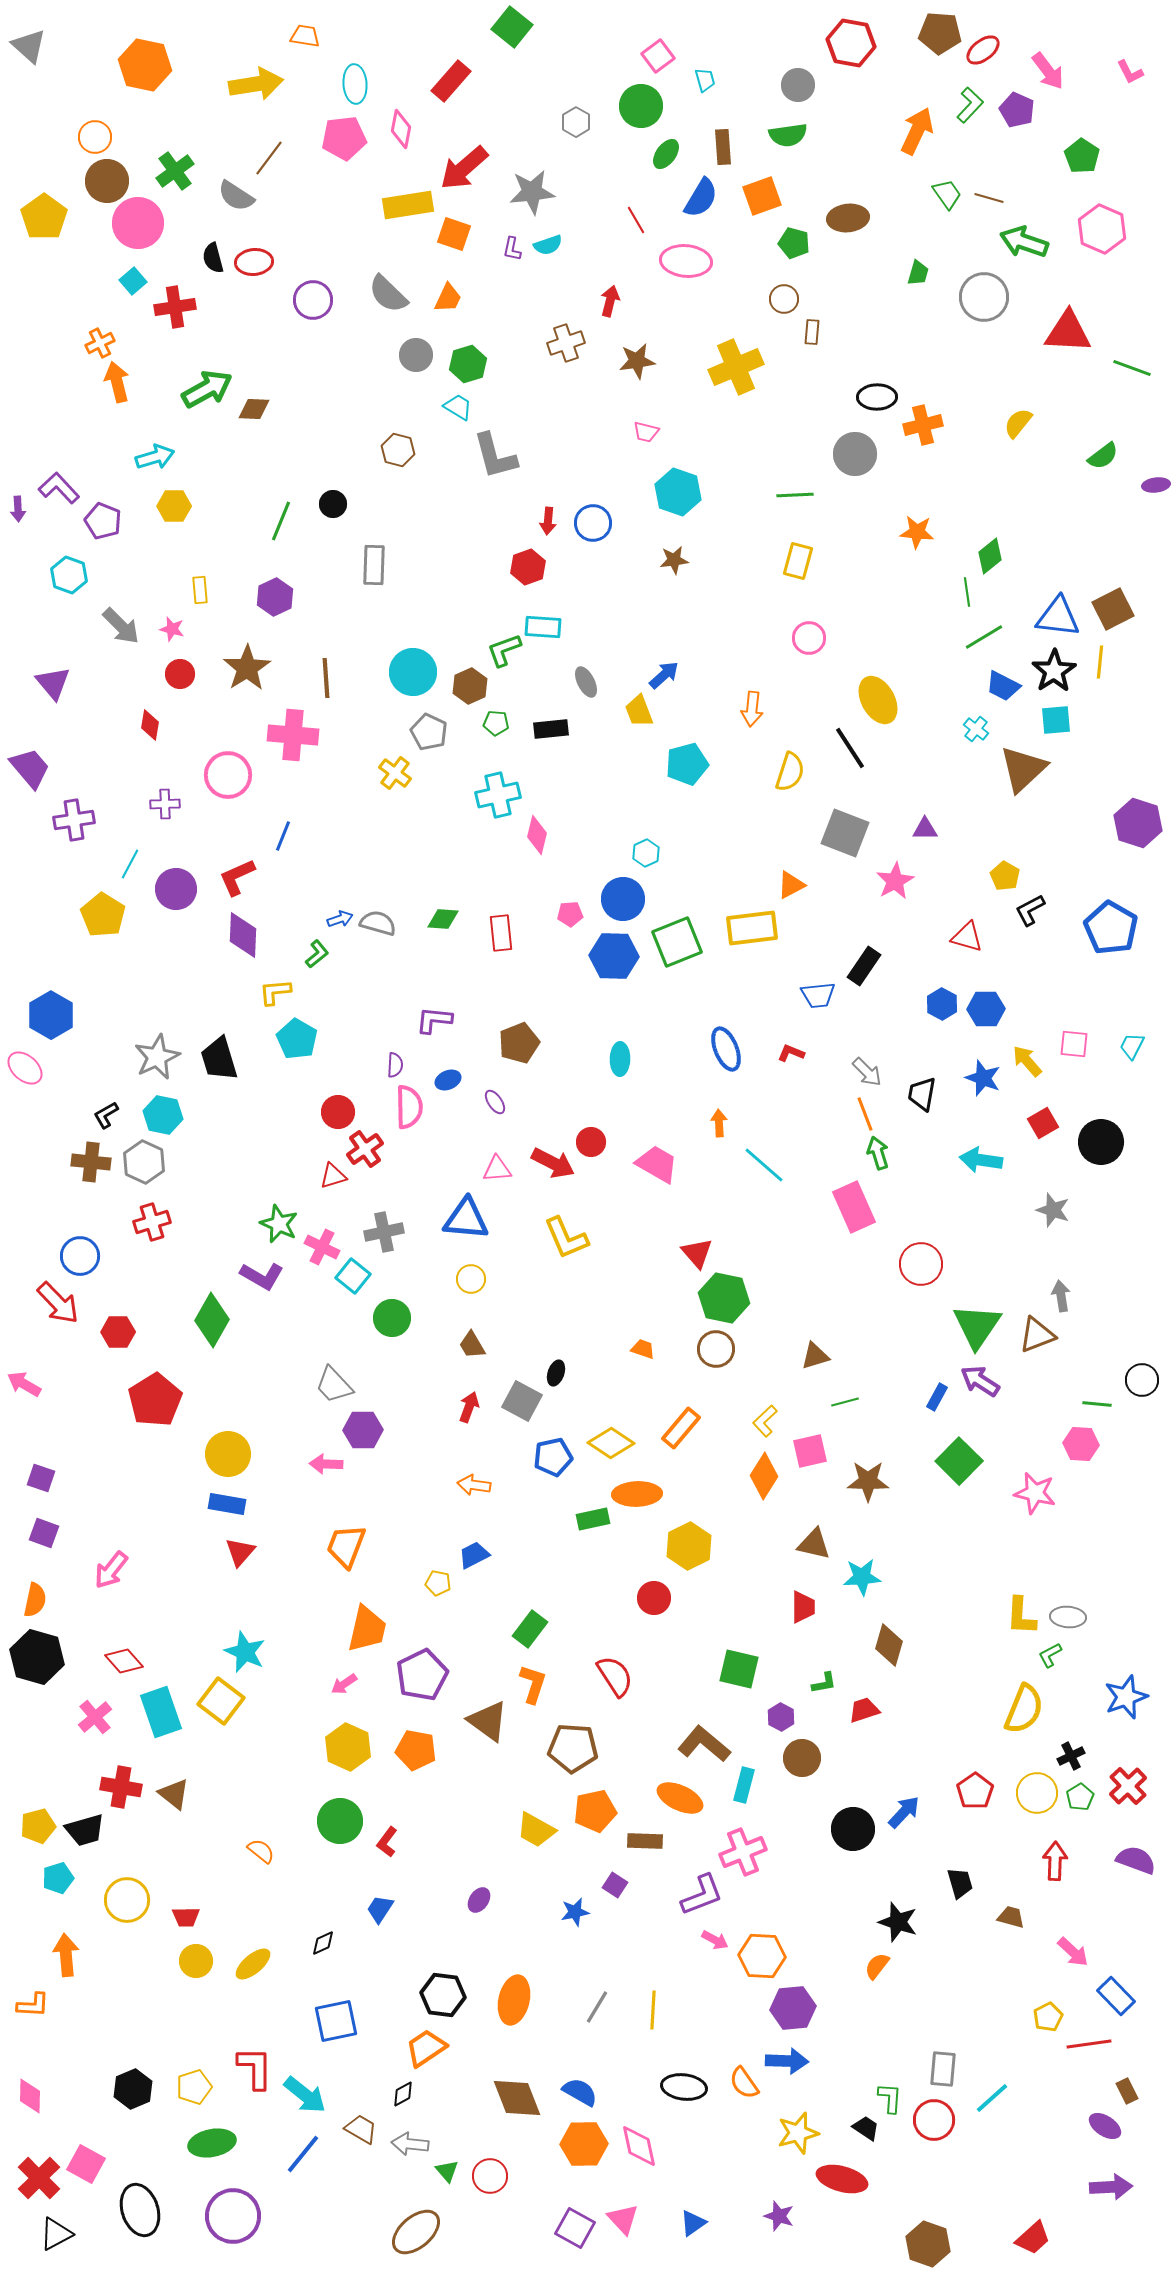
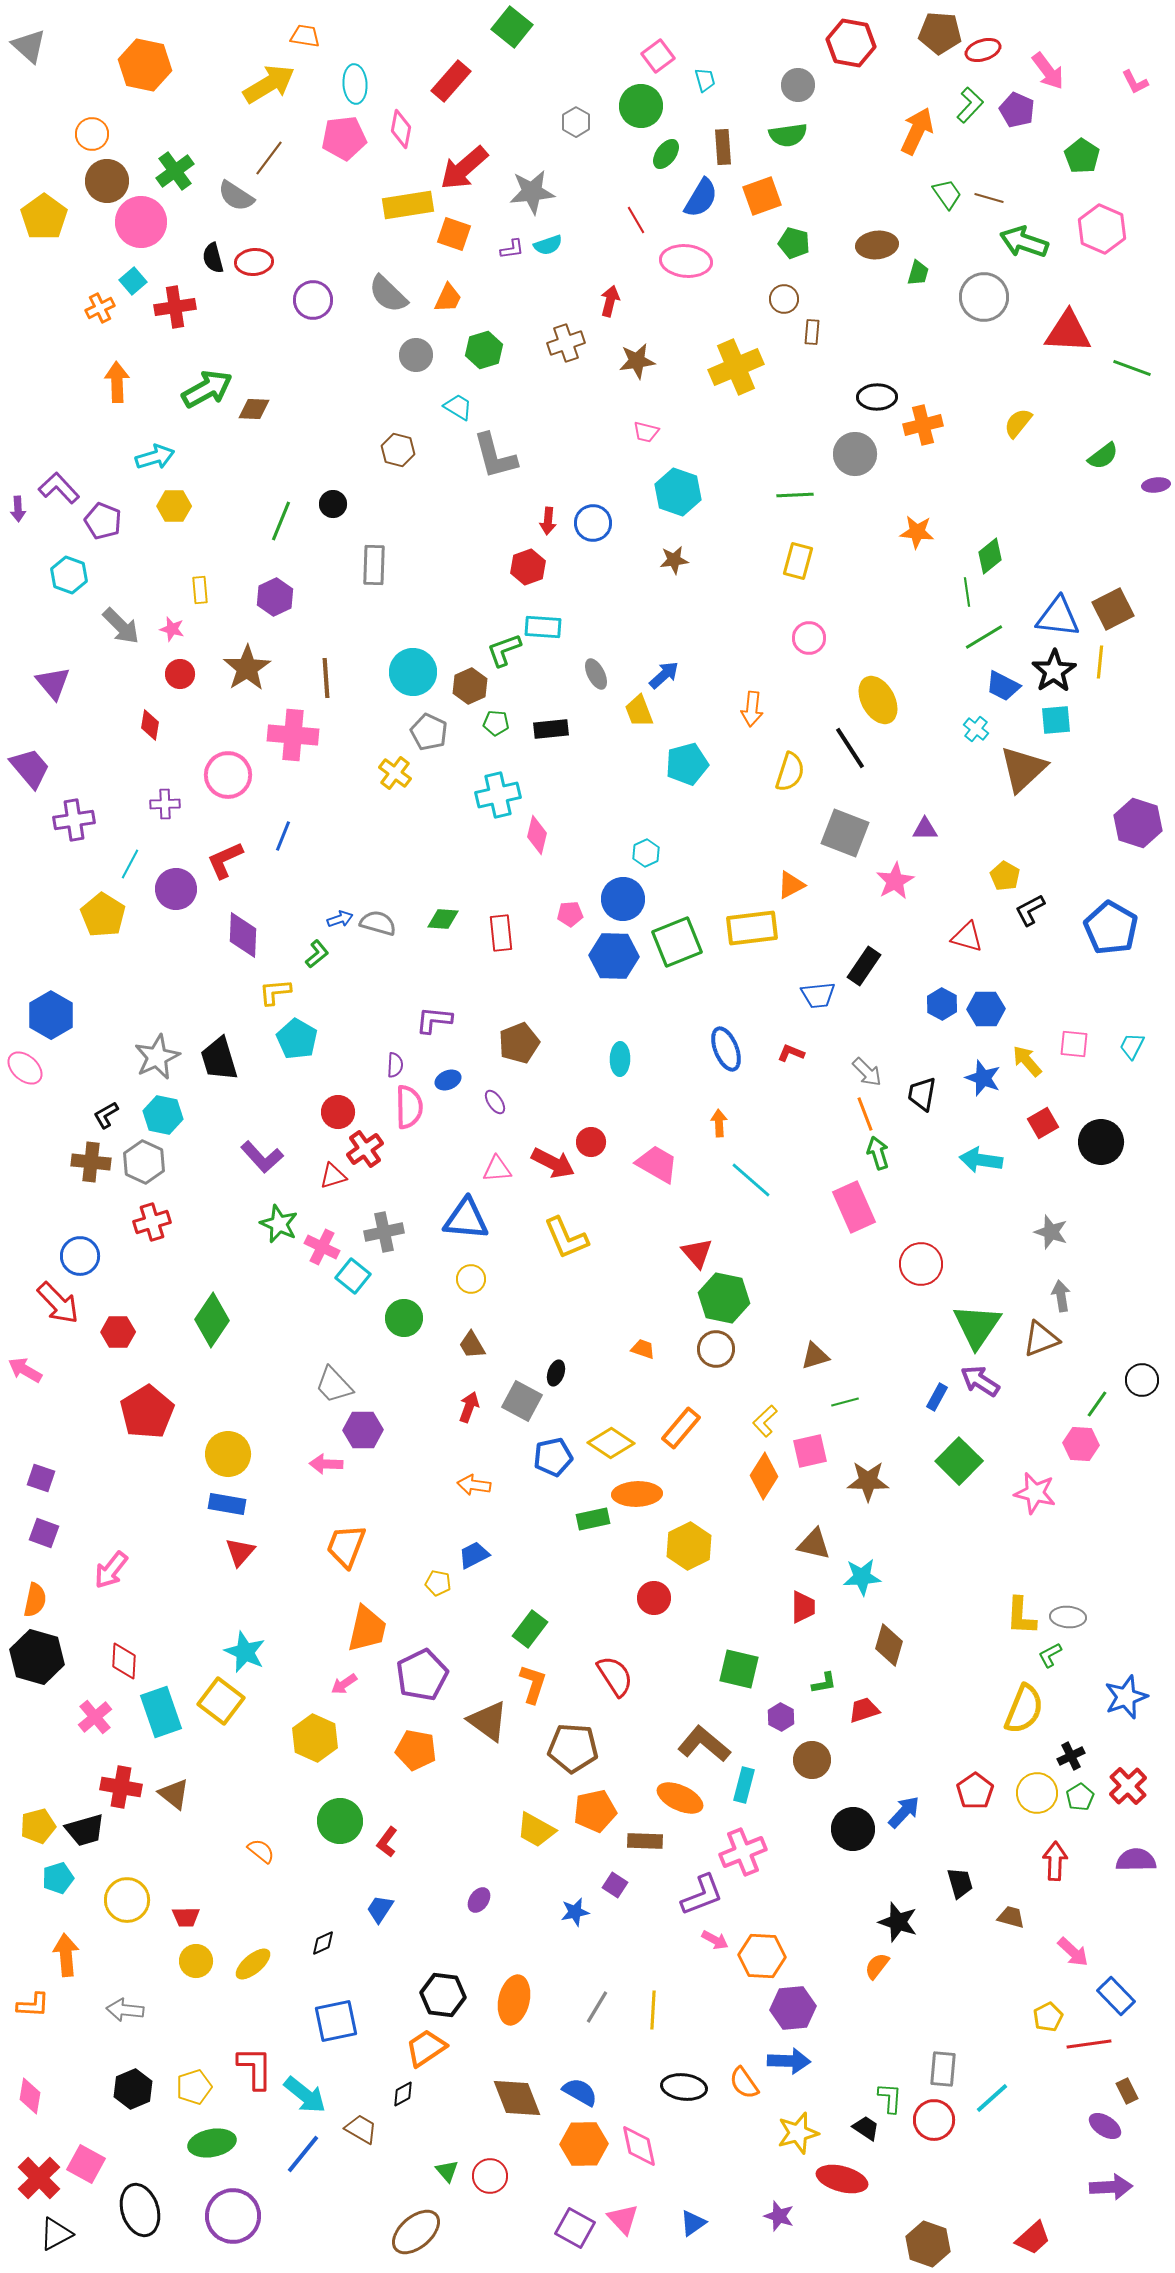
red ellipse at (983, 50): rotated 20 degrees clockwise
pink L-shape at (1130, 72): moved 5 px right, 10 px down
yellow arrow at (256, 84): moved 13 px right; rotated 22 degrees counterclockwise
orange circle at (95, 137): moved 3 px left, 3 px up
brown ellipse at (848, 218): moved 29 px right, 27 px down
pink circle at (138, 223): moved 3 px right, 1 px up
purple L-shape at (512, 249): rotated 110 degrees counterclockwise
orange cross at (100, 343): moved 35 px up
green hexagon at (468, 364): moved 16 px right, 14 px up
orange arrow at (117, 382): rotated 12 degrees clockwise
gray ellipse at (586, 682): moved 10 px right, 8 px up
red L-shape at (237, 877): moved 12 px left, 17 px up
cyan line at (764, 1165): moved 13 px left, 15 px down
gray star at (1053, 1210): moved 2 px left, 22 px down
purple L-shape at (262, 1276): moved 119 px up; rotated 18 degrees clockwise
green circle at (392, 1318): moved 12 px right
green diamond at (212, 1320): rotated 4 degrees clockwise
brown triangle at (1037, 1335): moved 4 px right, 4 px down
pink arrow at (24, 1384): moved 1 px right, 14 px up
red pentagon at (155, 1400): moved 8 px left, 12 px down
green line at (1097, 1404): rotated 60 degrees counterclockwise
red diamond at (124, 1661): rotated 45 degrees clockwise
yellow hexagon at (348, 1747): moved 33 px left, 9 px up
brown circle at (802, 1758): moved 10 px right, 2 px down
purple semicircle at (1136, 1860): rotated 21 degrees counterclockwise
blue arrow at (787, 2061): moved 2 px right
pink diamond at (30, 2096): rotated 9 degrees clockwise
gray arrow at (410, 2144): moved 285 px left, 134 px up
